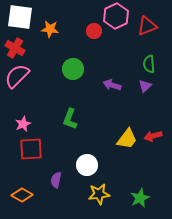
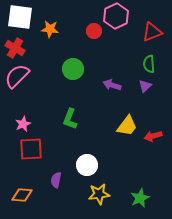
red triangle: moved 5 px right, 6 px down
yellow trapezoid: moved 13 px up
orange diamond: rotated 25 degrees counterclockwise
